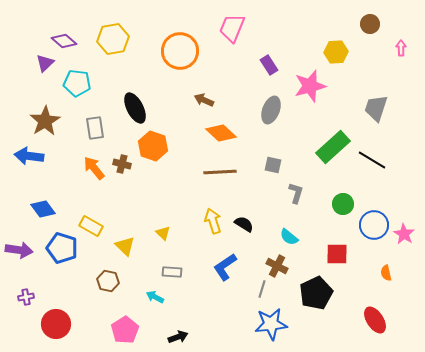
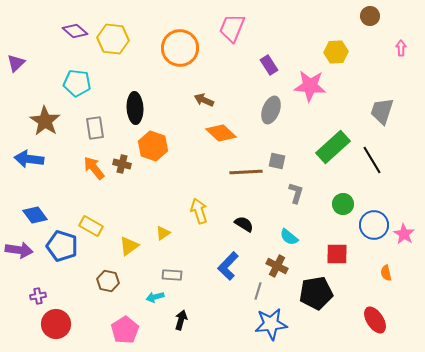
brown circle at (370, 24): moved 8 px up
yellow hexagon at (113, 39): rotated 16 degrees clockwise
purple diamond at (64, 41): moved 11 px right, 10 px up
orange circle at (180, 51): moved 3 px up
purple triangle at (45, 63): moved 29 px left
pink star at (310, 86): rotated 20 degrees clockwise
black ellipse at (135, 108): rotated 24 degrees clockwise
gray trapezoid at (376, 108): moved 6 px right, 3 px down
brown star at (45, 121): rotated 8 degrees counterclockwise
blue arrow at (29, 156): moved 3 px down
black line at (372, 160): rotated 28 degrees clockwise
gray square at (273, 165): moved 4 px right, 4 px up
brown line at (220, 172): moved 26 px right
blue diamond at (43, 209): moved 8 px left, 6 px down
yellow arrow at (213, 221): moved 14 px left, 10 px up
yellow triangle at (163, 233): rotated 42 degrees clockwise
yellow triangle at (125, 246): moved 4 px right; rotated 40 degrees clockwise
blue pentagon at (62, 248): moved 2 px up
blue L-shape at (225, 267): moved 3 px right, 1 px up; rotated 12 degrees counterclockwise
gray rectangle at (172, 272): moved 3 px down
gray line at (262, 289): moved 4 px left, 2 px down
black pentagon at (316, 293): rotated 16 degrees clockwise
purple cross at (26, 297): moved 12 px right, 1 px up
cyan arrow at (155, 297): rotated 42 degrees counterclockwise
black arrow at (178, 337): moved 3 px right, 17 px up; rotated 54 degrees counterclockwise
